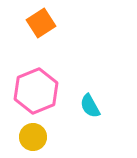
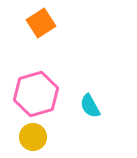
pink hexagon: moved 3 px down; rotated 6 degrees clockwise
